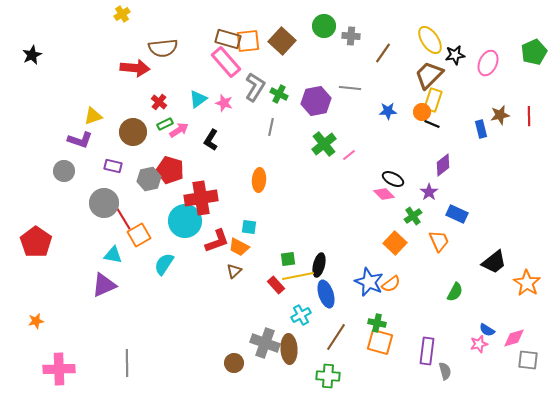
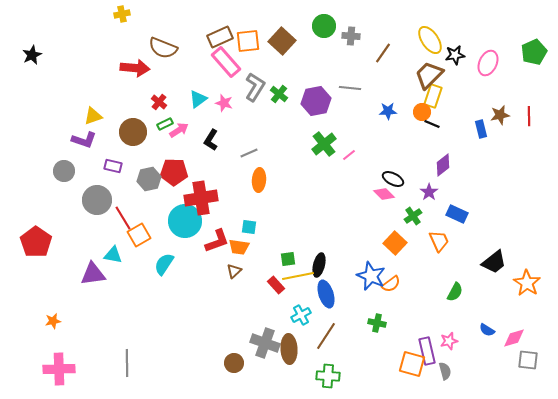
yellow cross at (122, 14): rotated 21 degrees clockwise
brown rectangle at (228, 39): moved 8 px left, 2 px up; rotated 40 degrees counterclockwise
brown semicircle at (163, 48): rotated 28 degrees clockwise
green cross at (279, 94): rotated 12 degrees clockwise
yellow rectangle at (433, 100): moved 4 px up
gray line at (271, 127): moved 22 px left, 26 px down; rotated 54 degrees clockwise
purple L-shape at (80, 140): moved 4 px right
red pentagon at (170, 170): moved 4 px right, 2 px down; rotated 16 degrees counterclockwise
gray circle at (104, 203): moved 7 px left, 3 px up
orange trapezoid at (239, 247): rotated 20 degrees counterclockwise
blue star at (369, 282): moved 2 px right, 6 px up
purple triangle at (104, 285): moved 11 px left, 11 px up; rotated 16 degrees clockwise
orange star at (36, 321): moved 17 px right
brown line at (336, 337): moved 10 px left, 1 px up
orange square at (380, 342): moved 32 px right, 22 px down
pink star at (479, 344): moved 30 px left, 3 px up
purple rectangle at (427, 351): rotated 20 degrees counterclockwise
